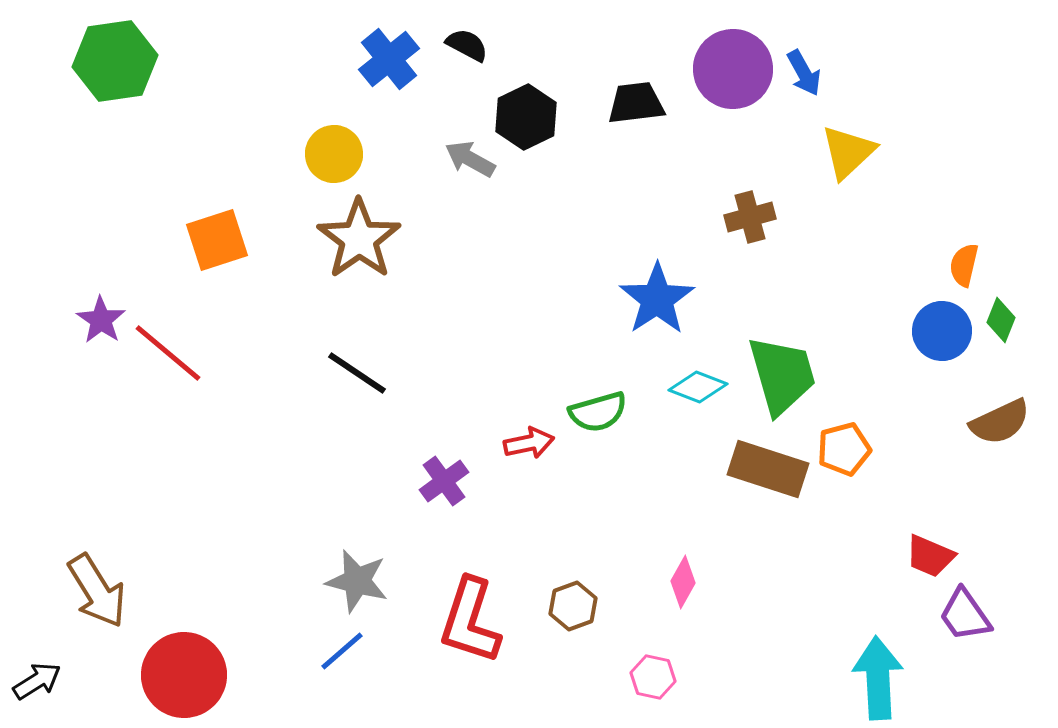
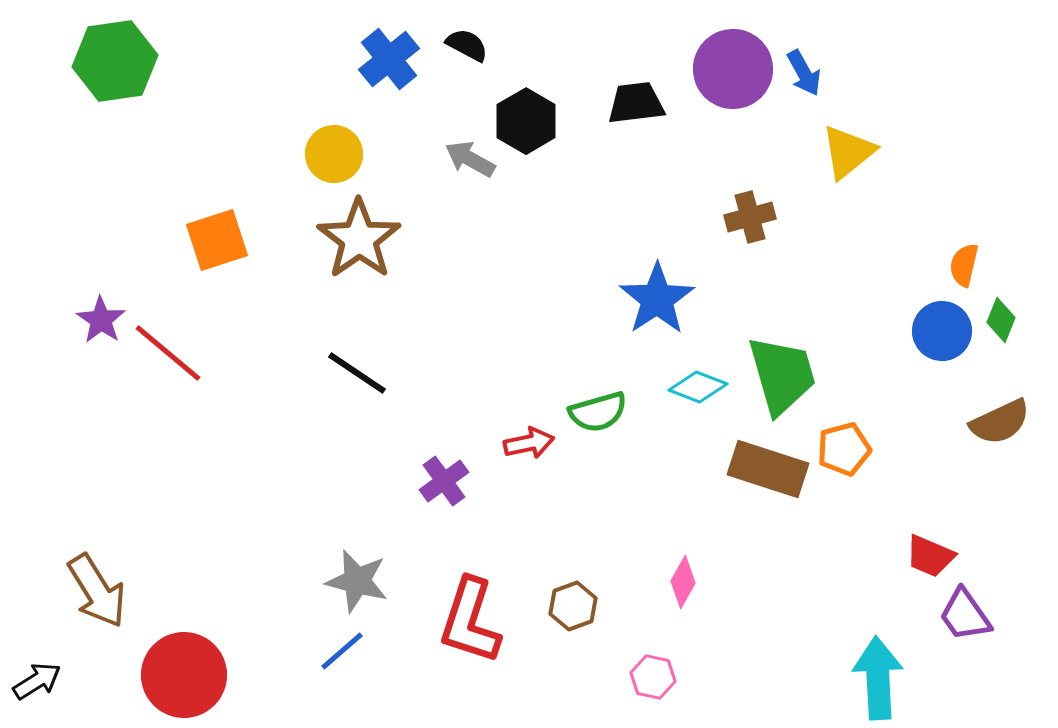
black hexagon: moved 4 px down; rotated 4 degrees counterclockwise
yellow triangle: rotated 4 degrees clockwise
